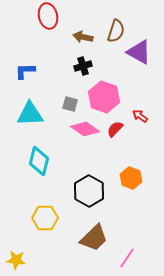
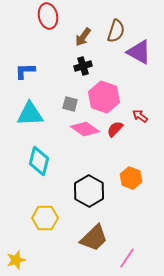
brown arrow: rotated 66 degrees counterclockwise
yellow star: rotated 24 degrees counterclockwise
